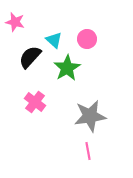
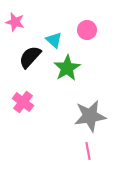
pink circle: moved 9 px up
pink cross: moved 12 px left
